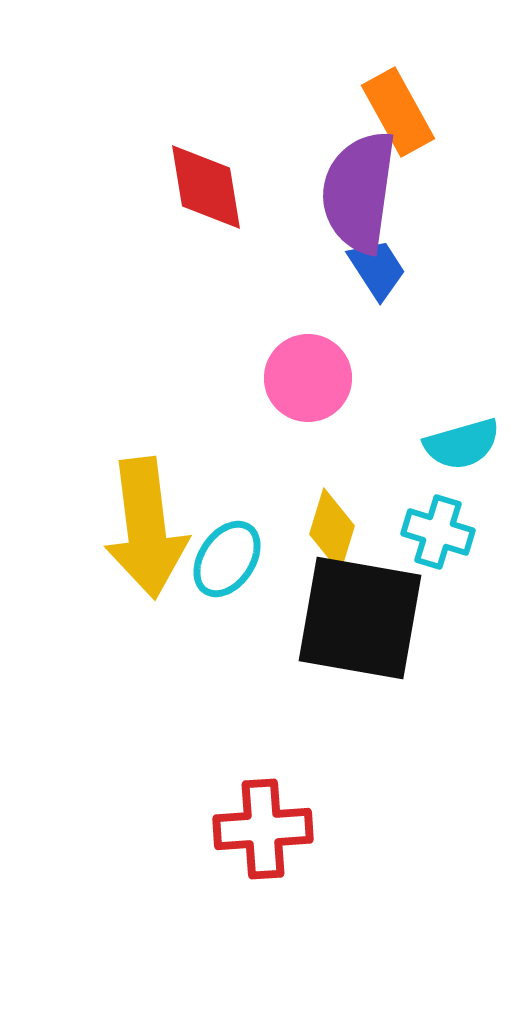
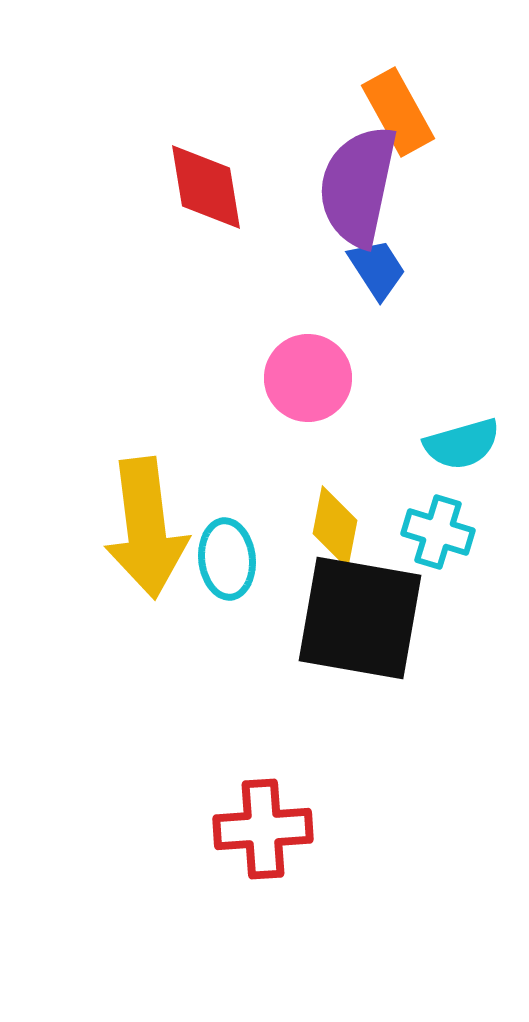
purple semicircle: moved 1 px left, 6 px up; rotated 4 degrees clockwise
yellow diamond: moved 3 px right, 3 px up; rotated 6 degrees counterclockwise
cyan ellipse: rotated 40 degrees counterclockwise
